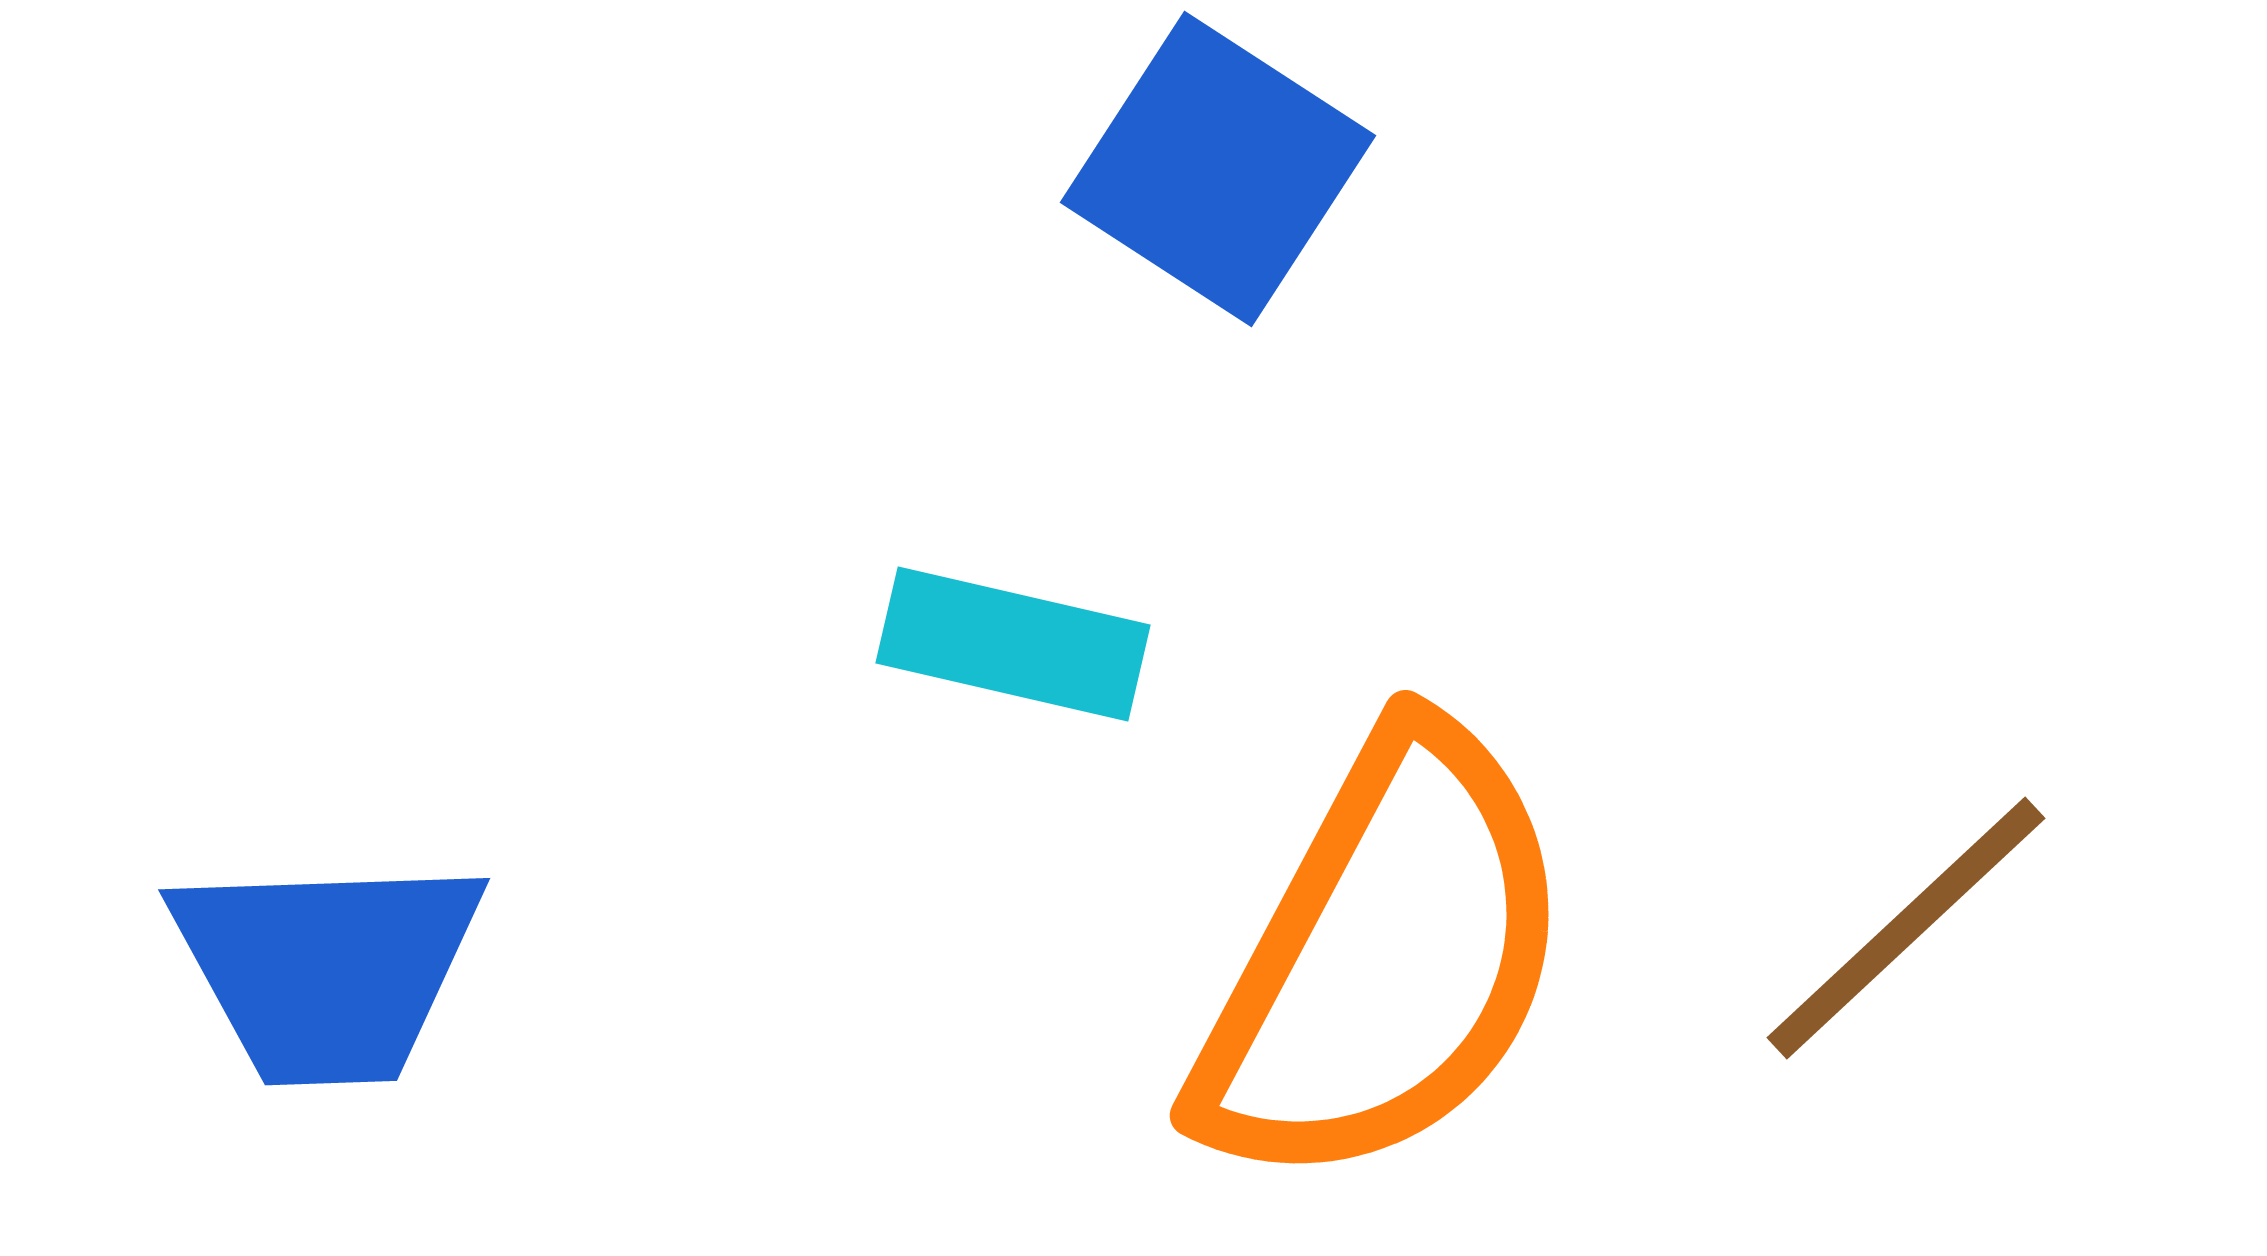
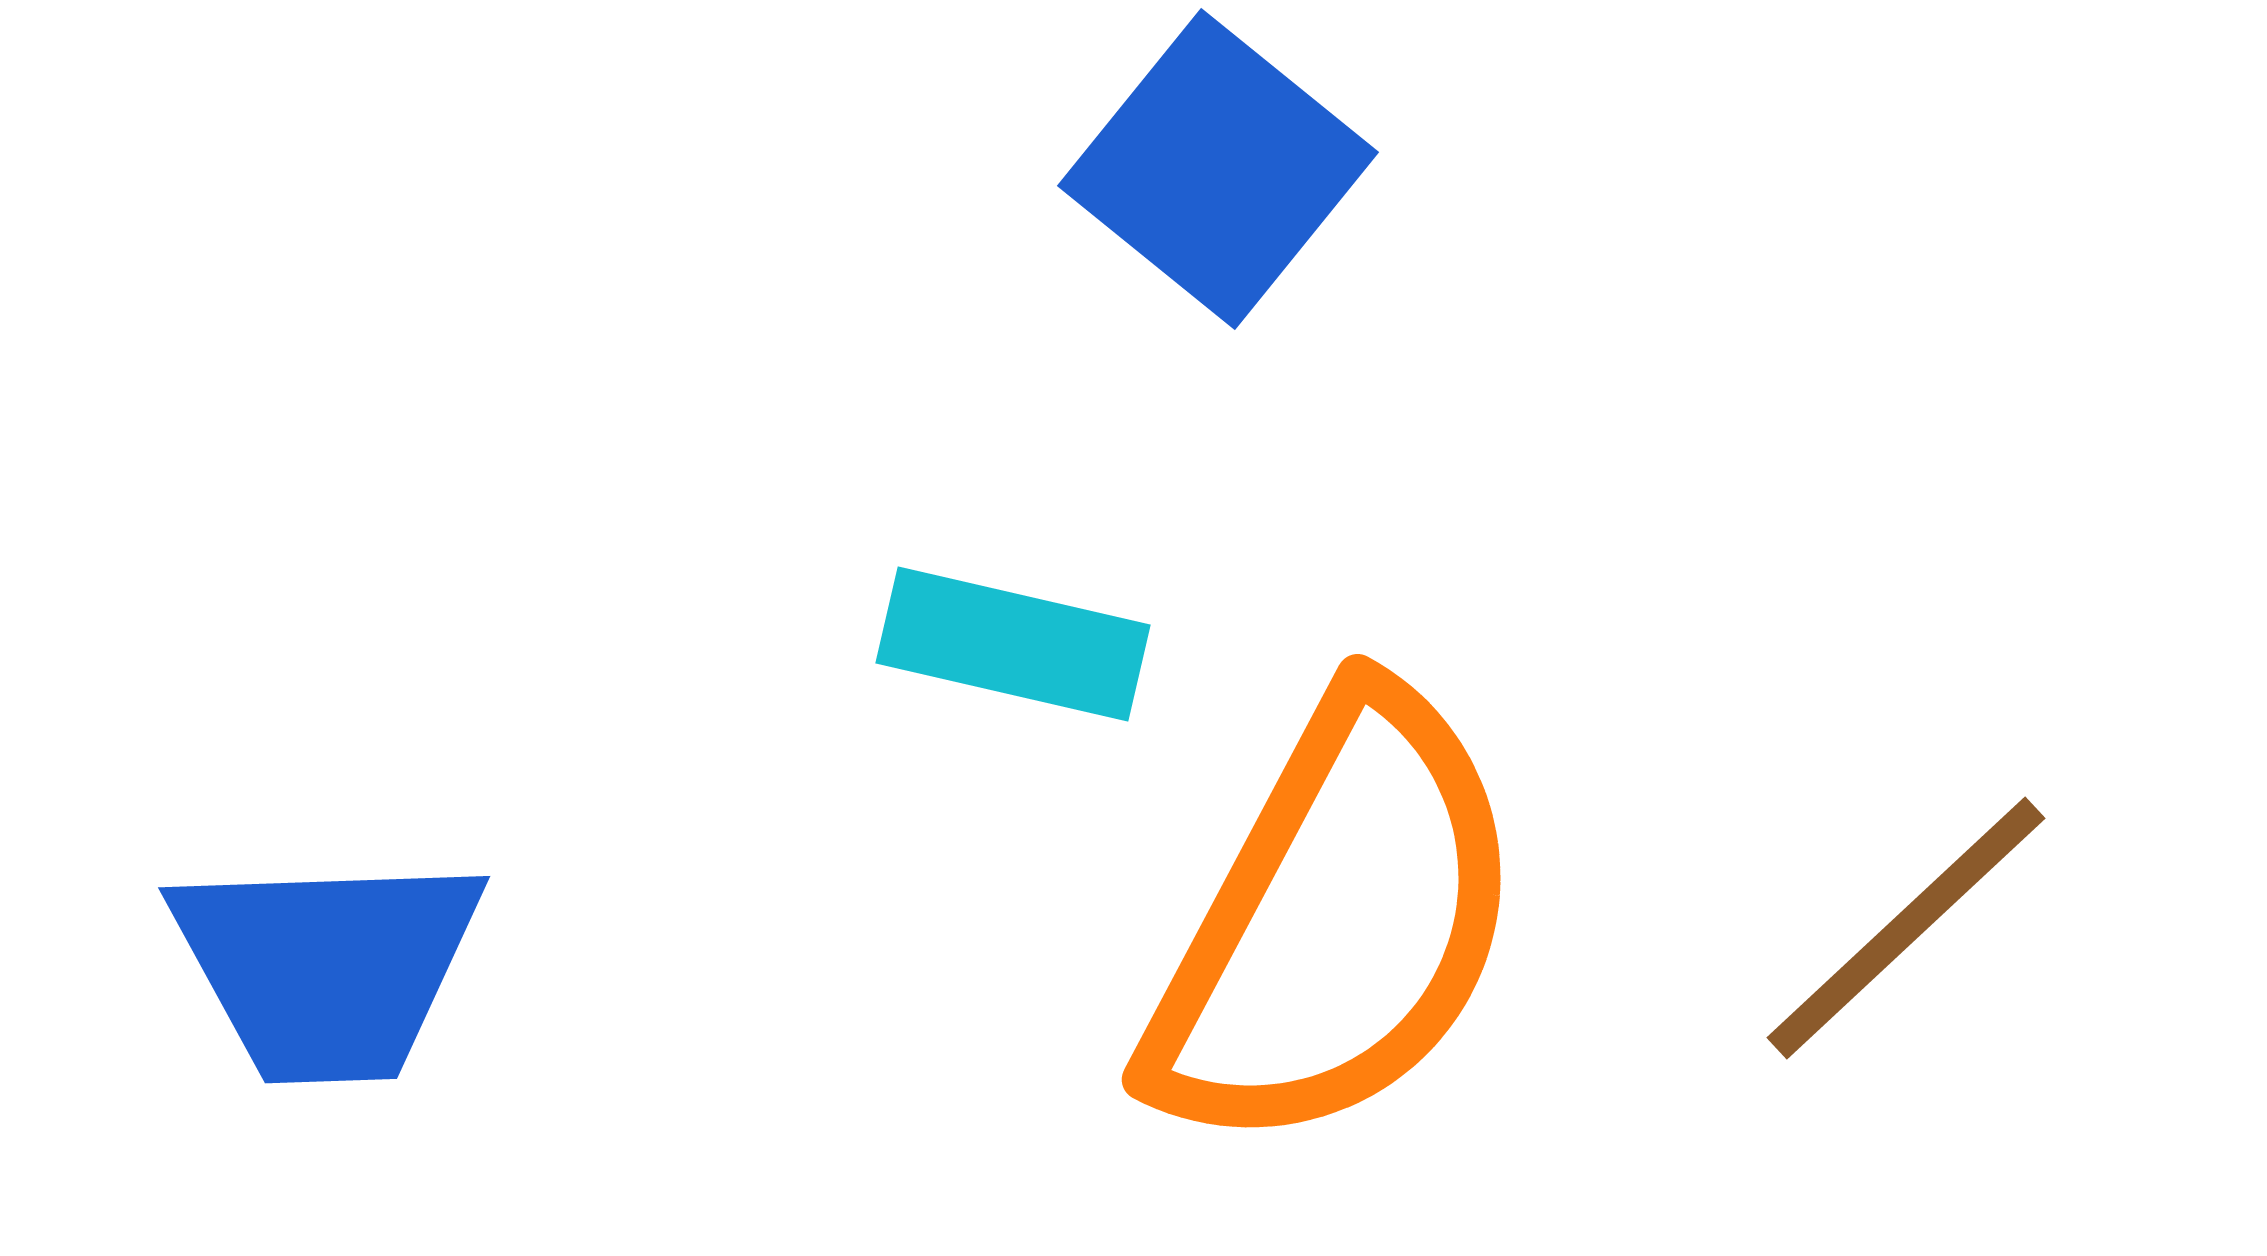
blue square: rotated 6 degrees clockwise
orange semicircle: moved 48 px left, 36 px up
blue trapezoid: moved 2 px up
